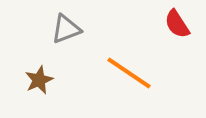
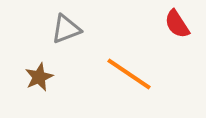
orange line: moved 1 px down
brown star: moved 3 px up
